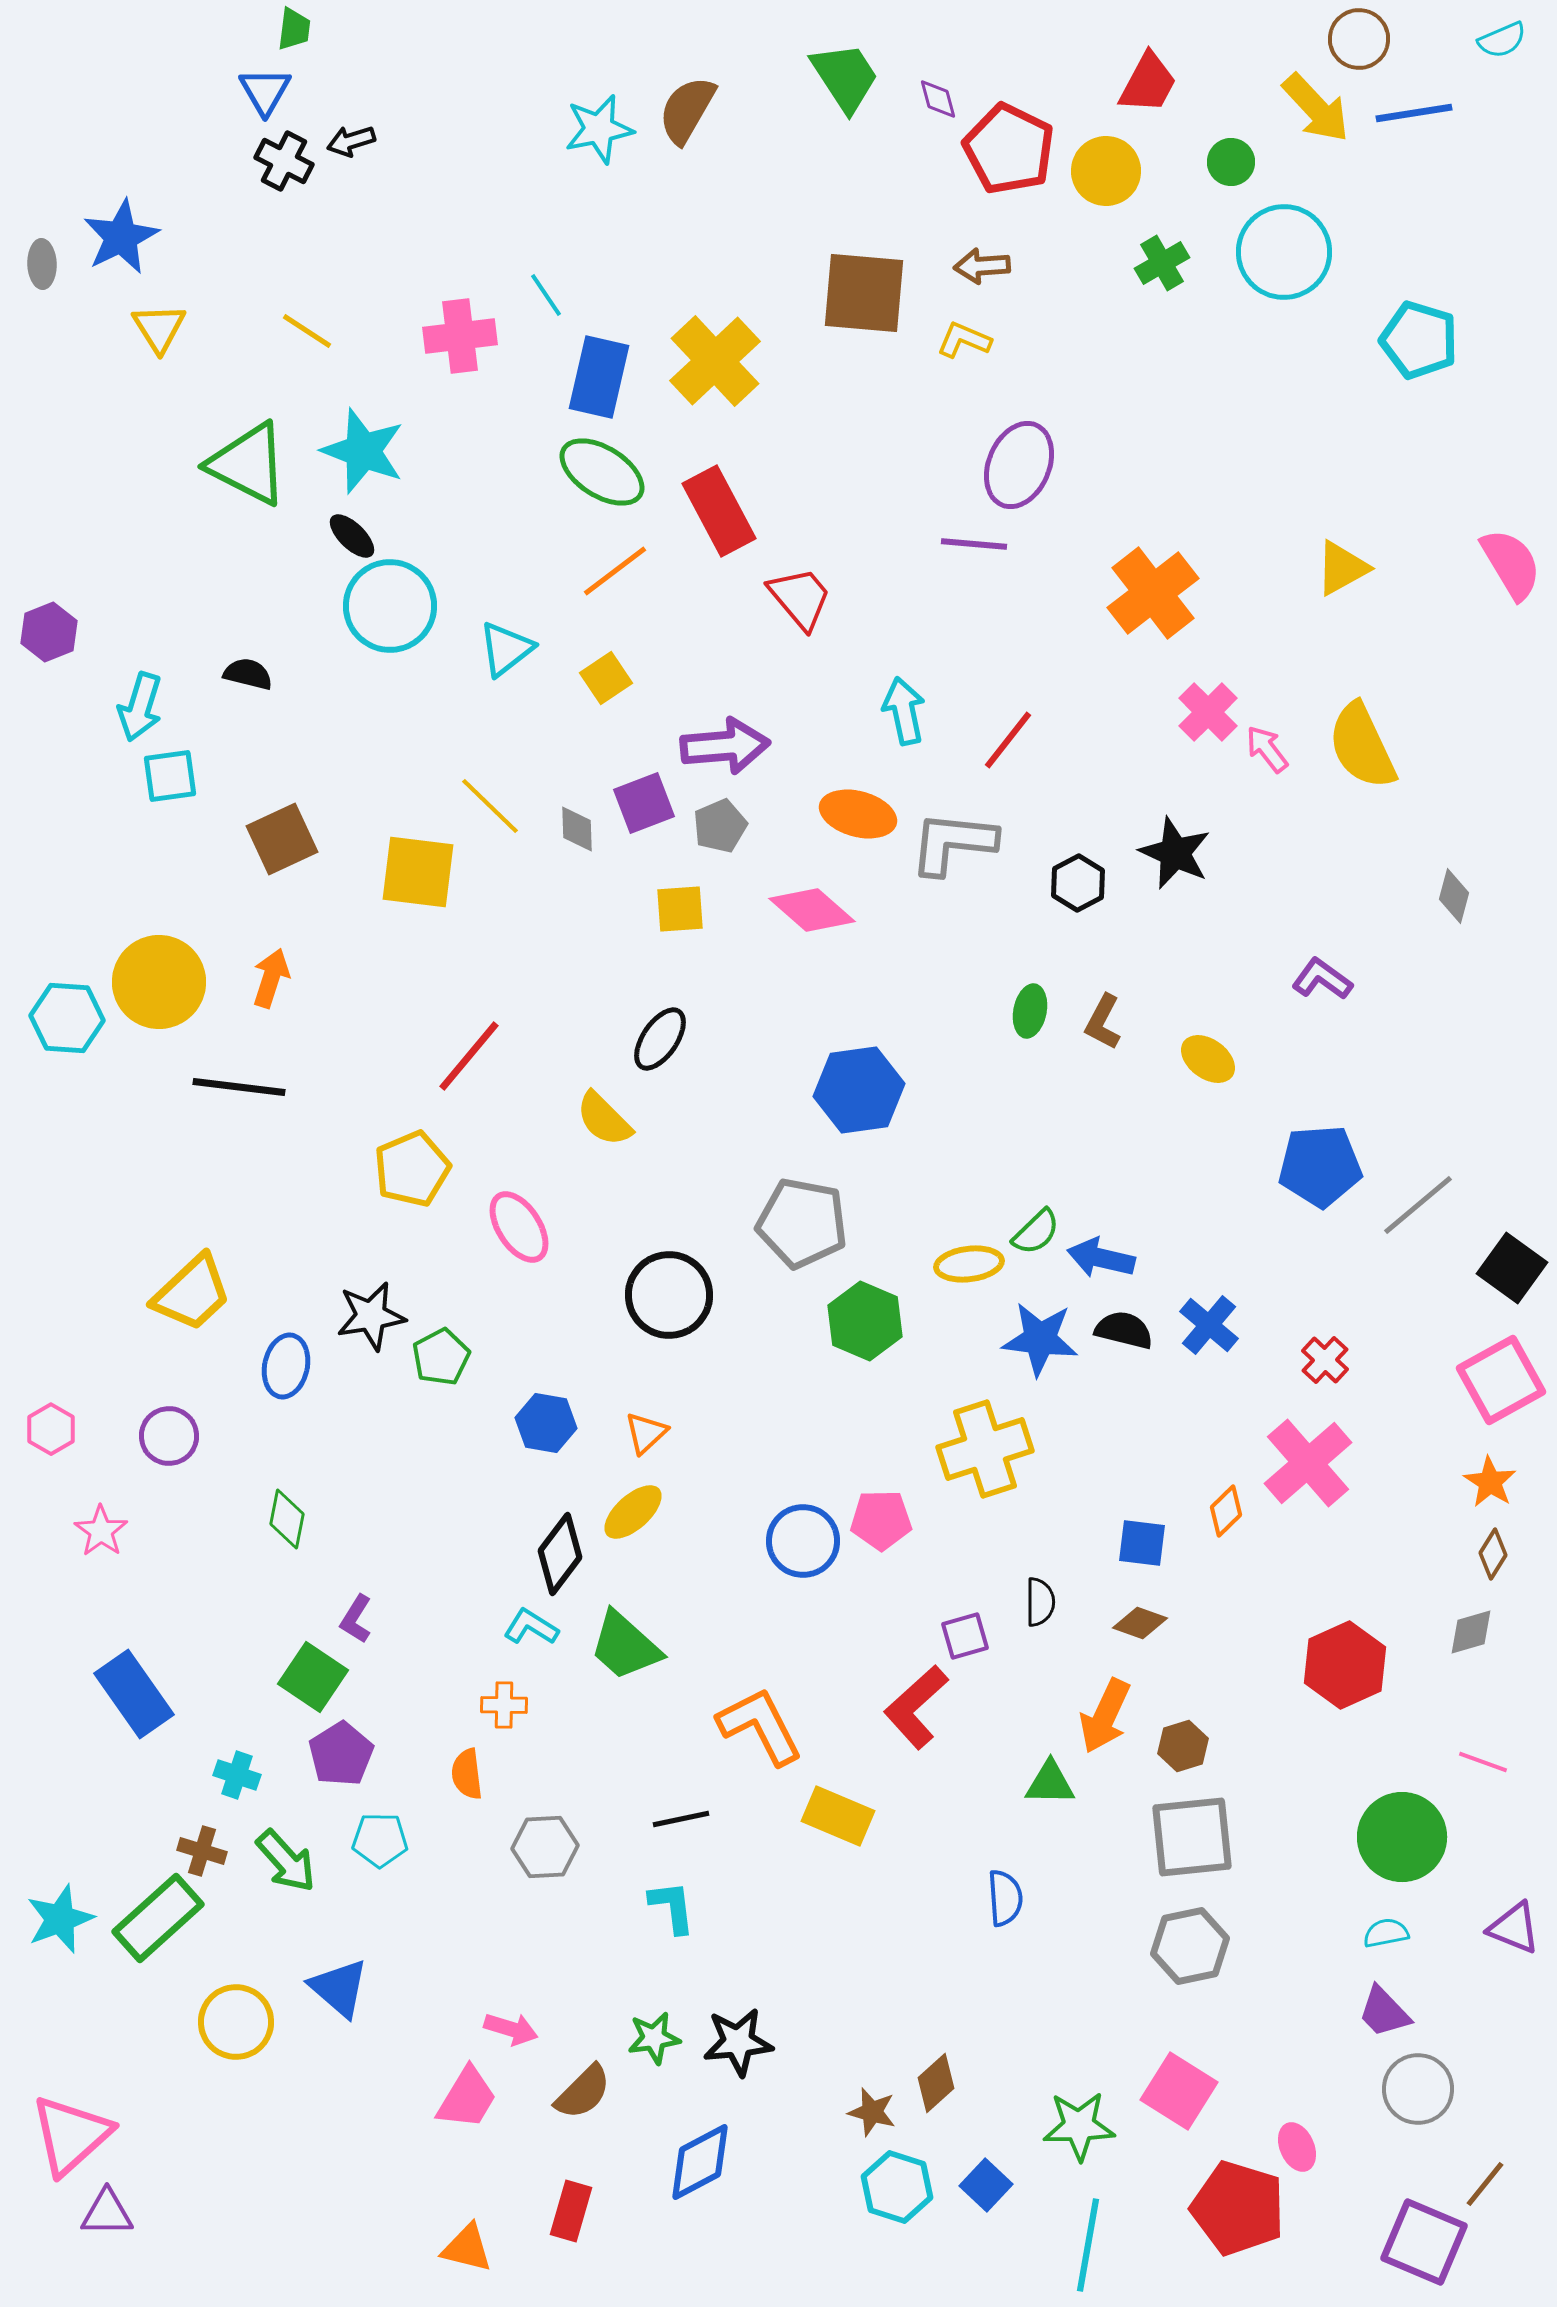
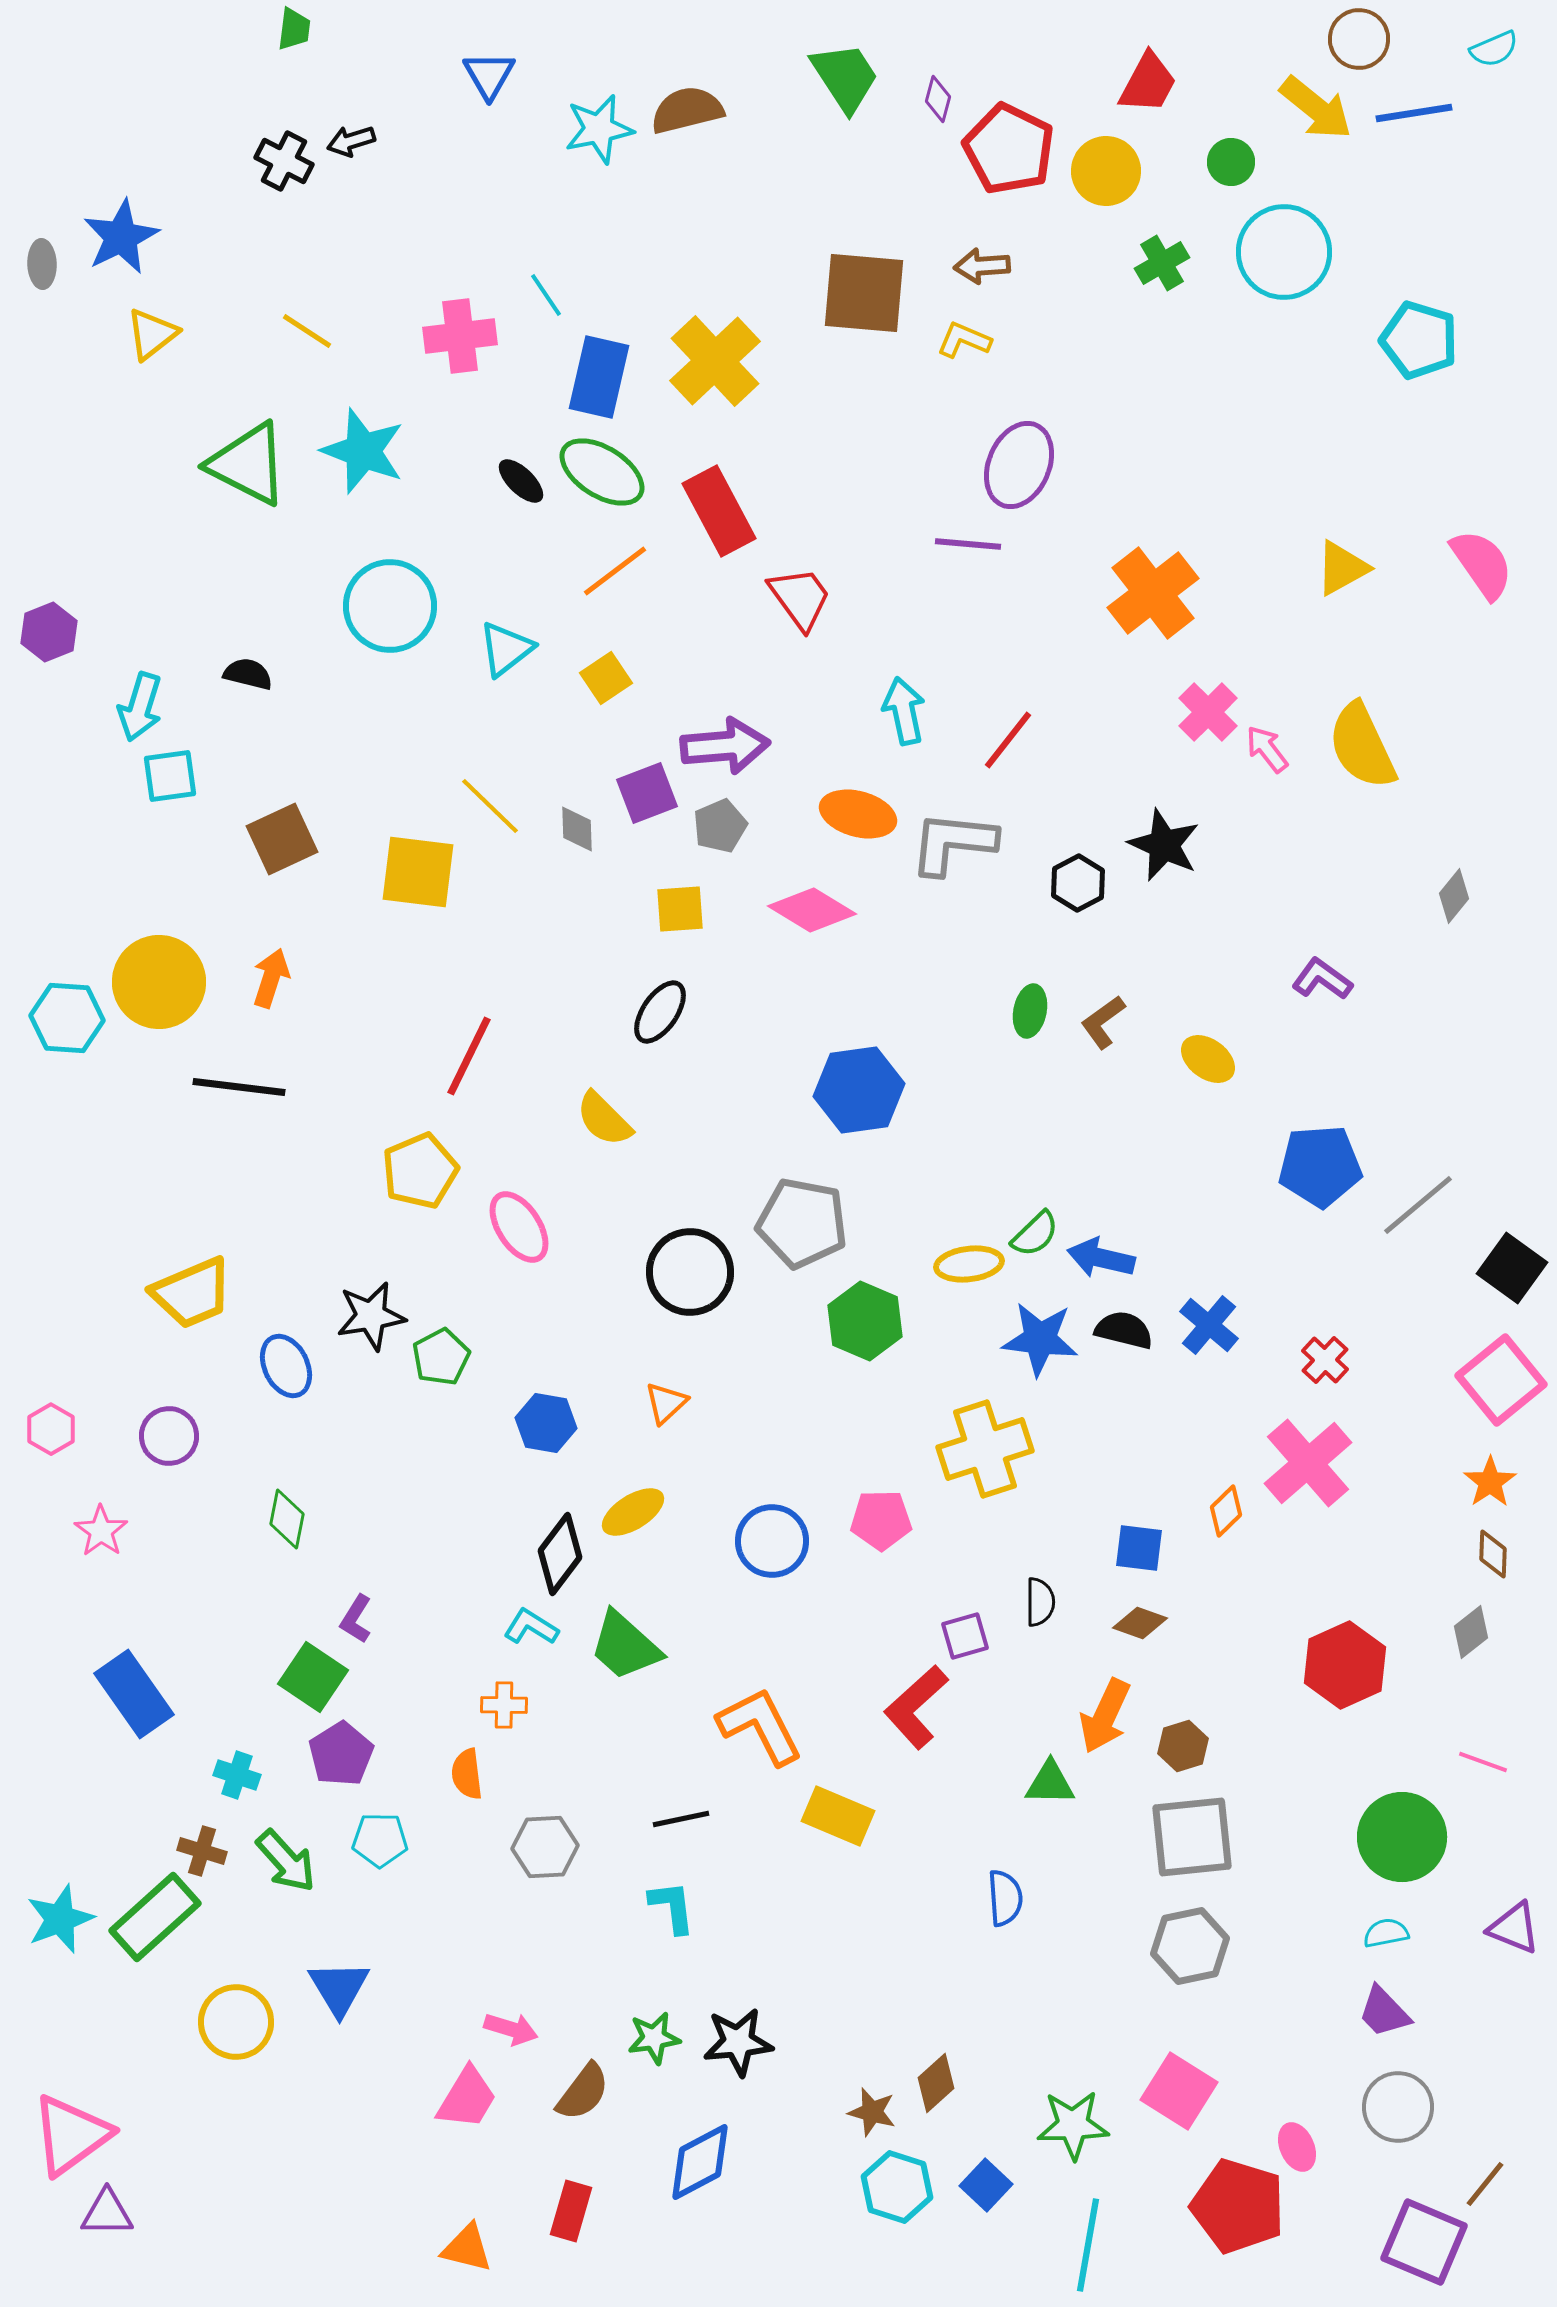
cyan semicircle at (1502, 40): moved 8 px left, 9 px down
blue triangle at (265, 91): moved 224 px right, 16 px up
purple diamond at (938, 99): rotated 30 degrees clockwise
yellow arrow at (1316, 108): rotated 8 degrees counterclockwise
brown semicircle at (687, 110): rotated 46 degrees clockwise
yellow triangle at (159, 328): moved 7 px left, 6 px down; rotated 24 degrees clockwise
black ellipse at (352, 536): moved 169 px right, 55 px up
purple line at (974, 544): moved 6 px left
pink semicircle at (1511, 564): moved 29 px left; rotated 4 degrees counterclockwise
red trapezoid at (800, 598): rotated 4 degrees clockwise
purple square at (644, 803): moved 3 px right, 10 px up
black star at (1175, 853): moved 11 px left, 8 px up
gray diamond at (1454, 896): rotated 24 degrees clockwise
pink diamond at (812, 910): rotated 10 degrees counterclockwise
brown L-shape at (1103, 1022): rotated 26 degrees clockwise
black ellipse at (660, 1039): moved 27 px up
red line at (469, 1056): rotated 14 degrees counterclockwise
yellow pentagon at (412, 1169): moved 8 px right, 2 px down
green semicircle at (1036, 1232): moved 1 px left, 2 px down
yellow trapezoid at (192, 1293): rotated 20 degrees clockwise
black circle at (669, 1295): moved 21 px right, 23 px up
blue ellipse at (286, 1366): rotated 38 degrees counterclockwise
pink square at (1501, 1380): rotated 10 degrees counterclockwise
orange triangle at (646, 1433): moved 20 px right, 30 px up
orange star at (1490, 1482): rotated 6 degrees clockwise
yellow ellipse at (633, 1512): rotated 10 degrees clockwise
blue circle at (803, 1541): moved 31 px left
blue square at (1142, 1543): moved 3 px left, 5 px down
brown diamond at (1493, 1554): rotated 30 degrees counterclockwise
gray diamond at (1471, 1632): rotated 22 degrees counterclockwise
green rectangle at (158, 1918): moved 3 px left, 1 px up
blue triangle at (339, 1988): rotated 18 degrees clockwise
gray circle at (1418, 2089): moved 20 px left, 18 px down
brown semicircle at (583, 2092): rotated 8 degrees counterclockwise
green star at (1079, 2126): moved 6 px left, 1 px up
pink triangle at (71, 2135): rotated 6 degrees clockwise
red pentagon at (1238, 2208): moved 2 px up
